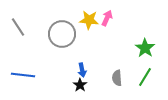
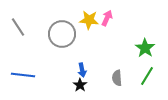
green line: moved 2 px right, 1 px up
